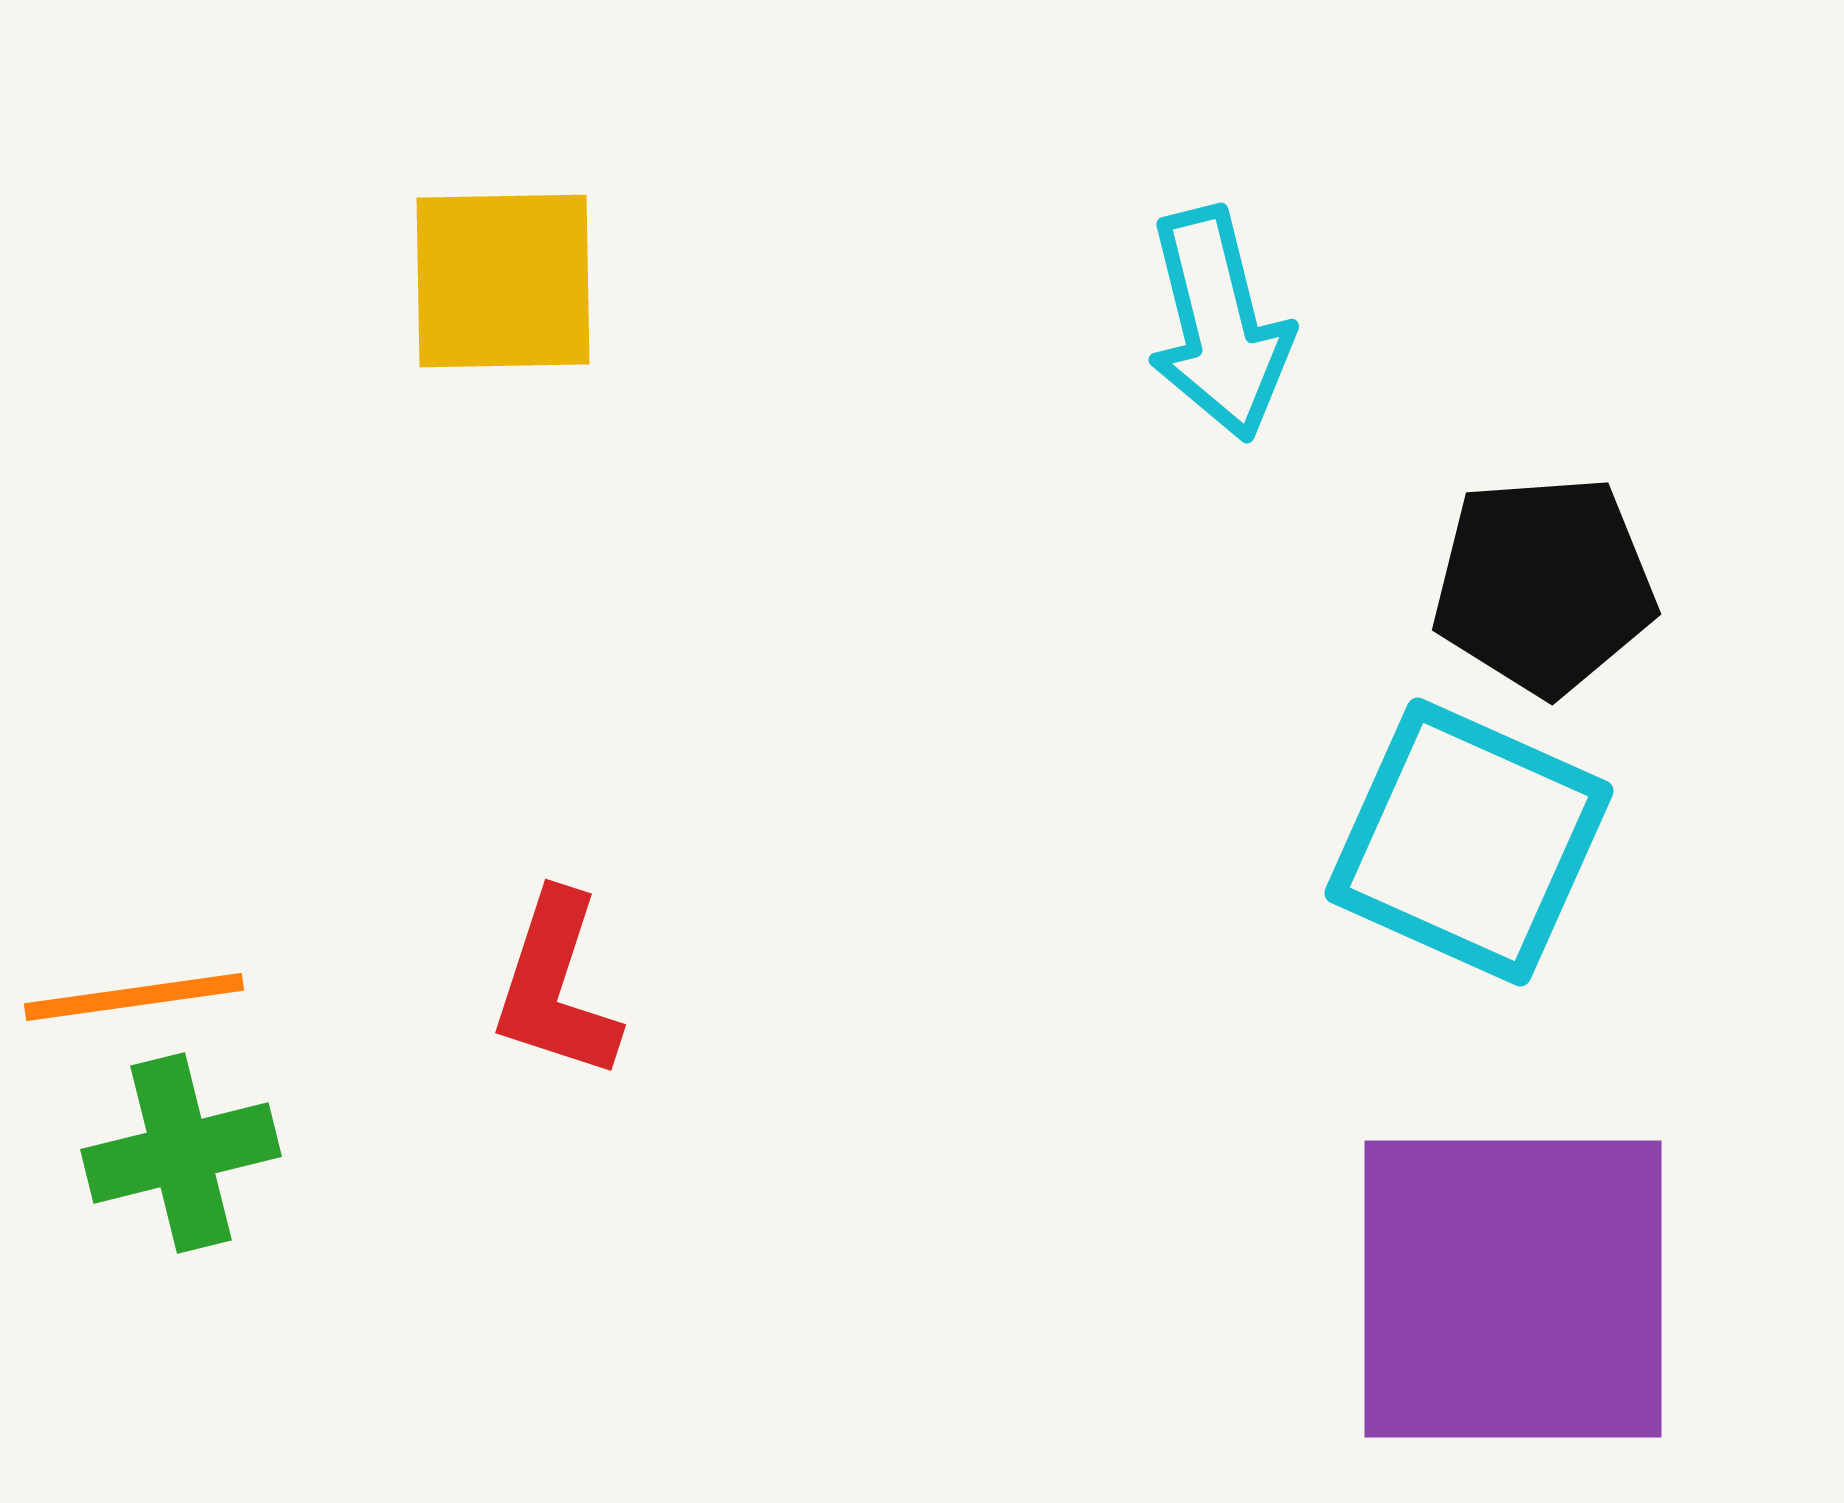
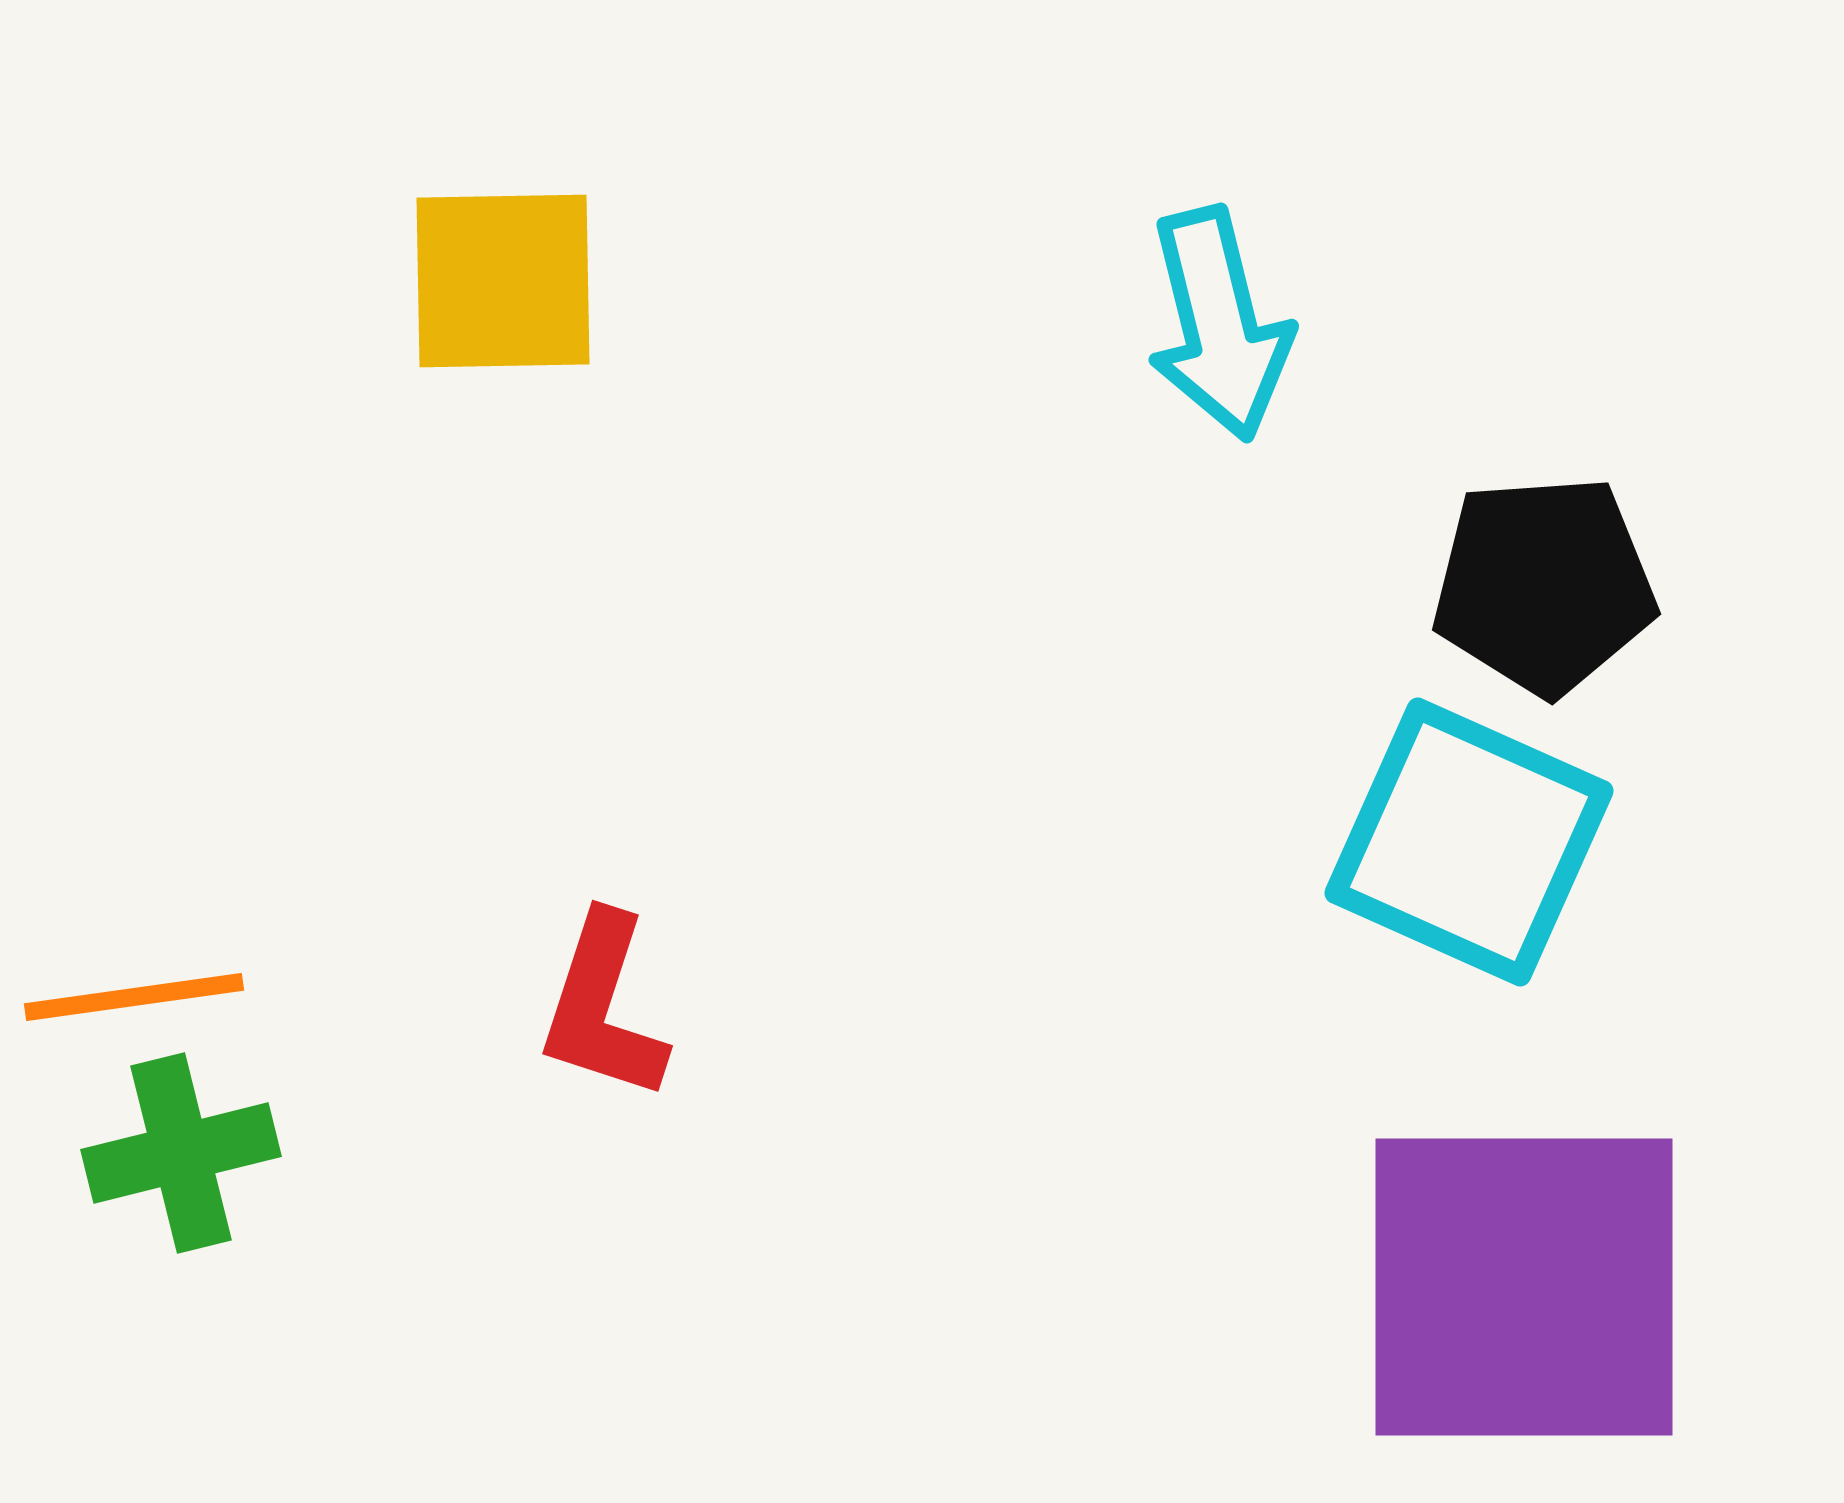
red L-shape: moved 47 px right, 21 px down
purple square: moved 11 px right, 2 px up
